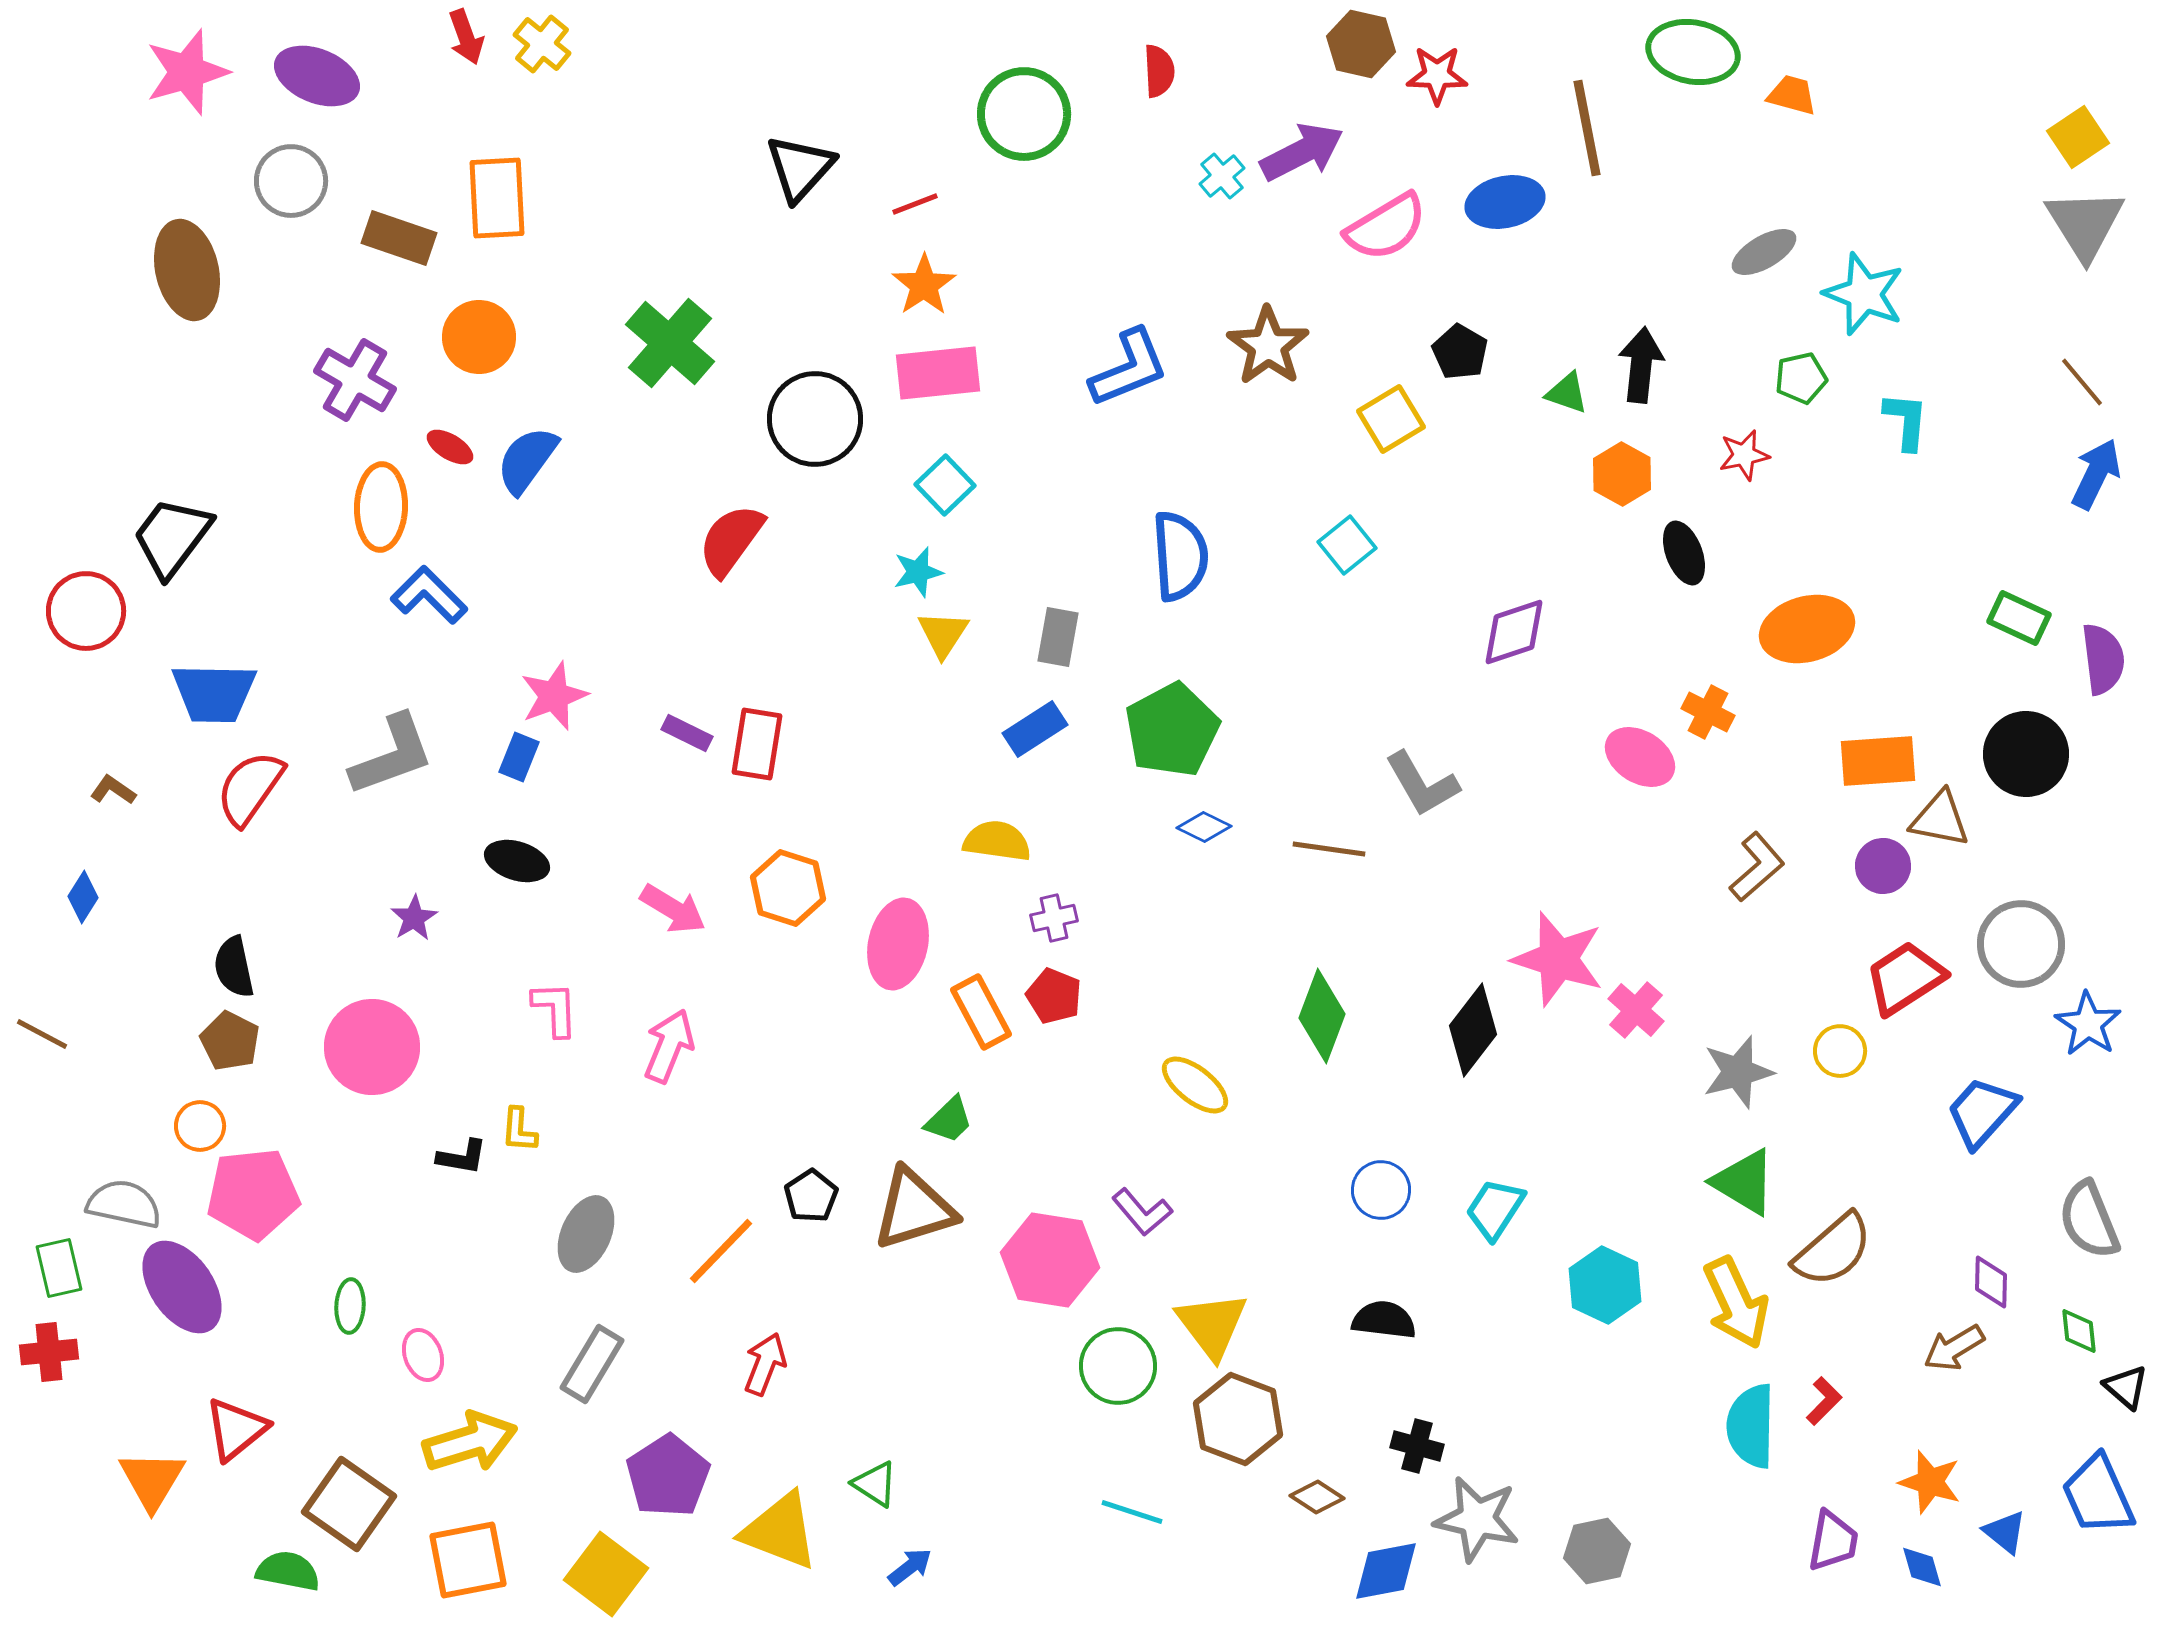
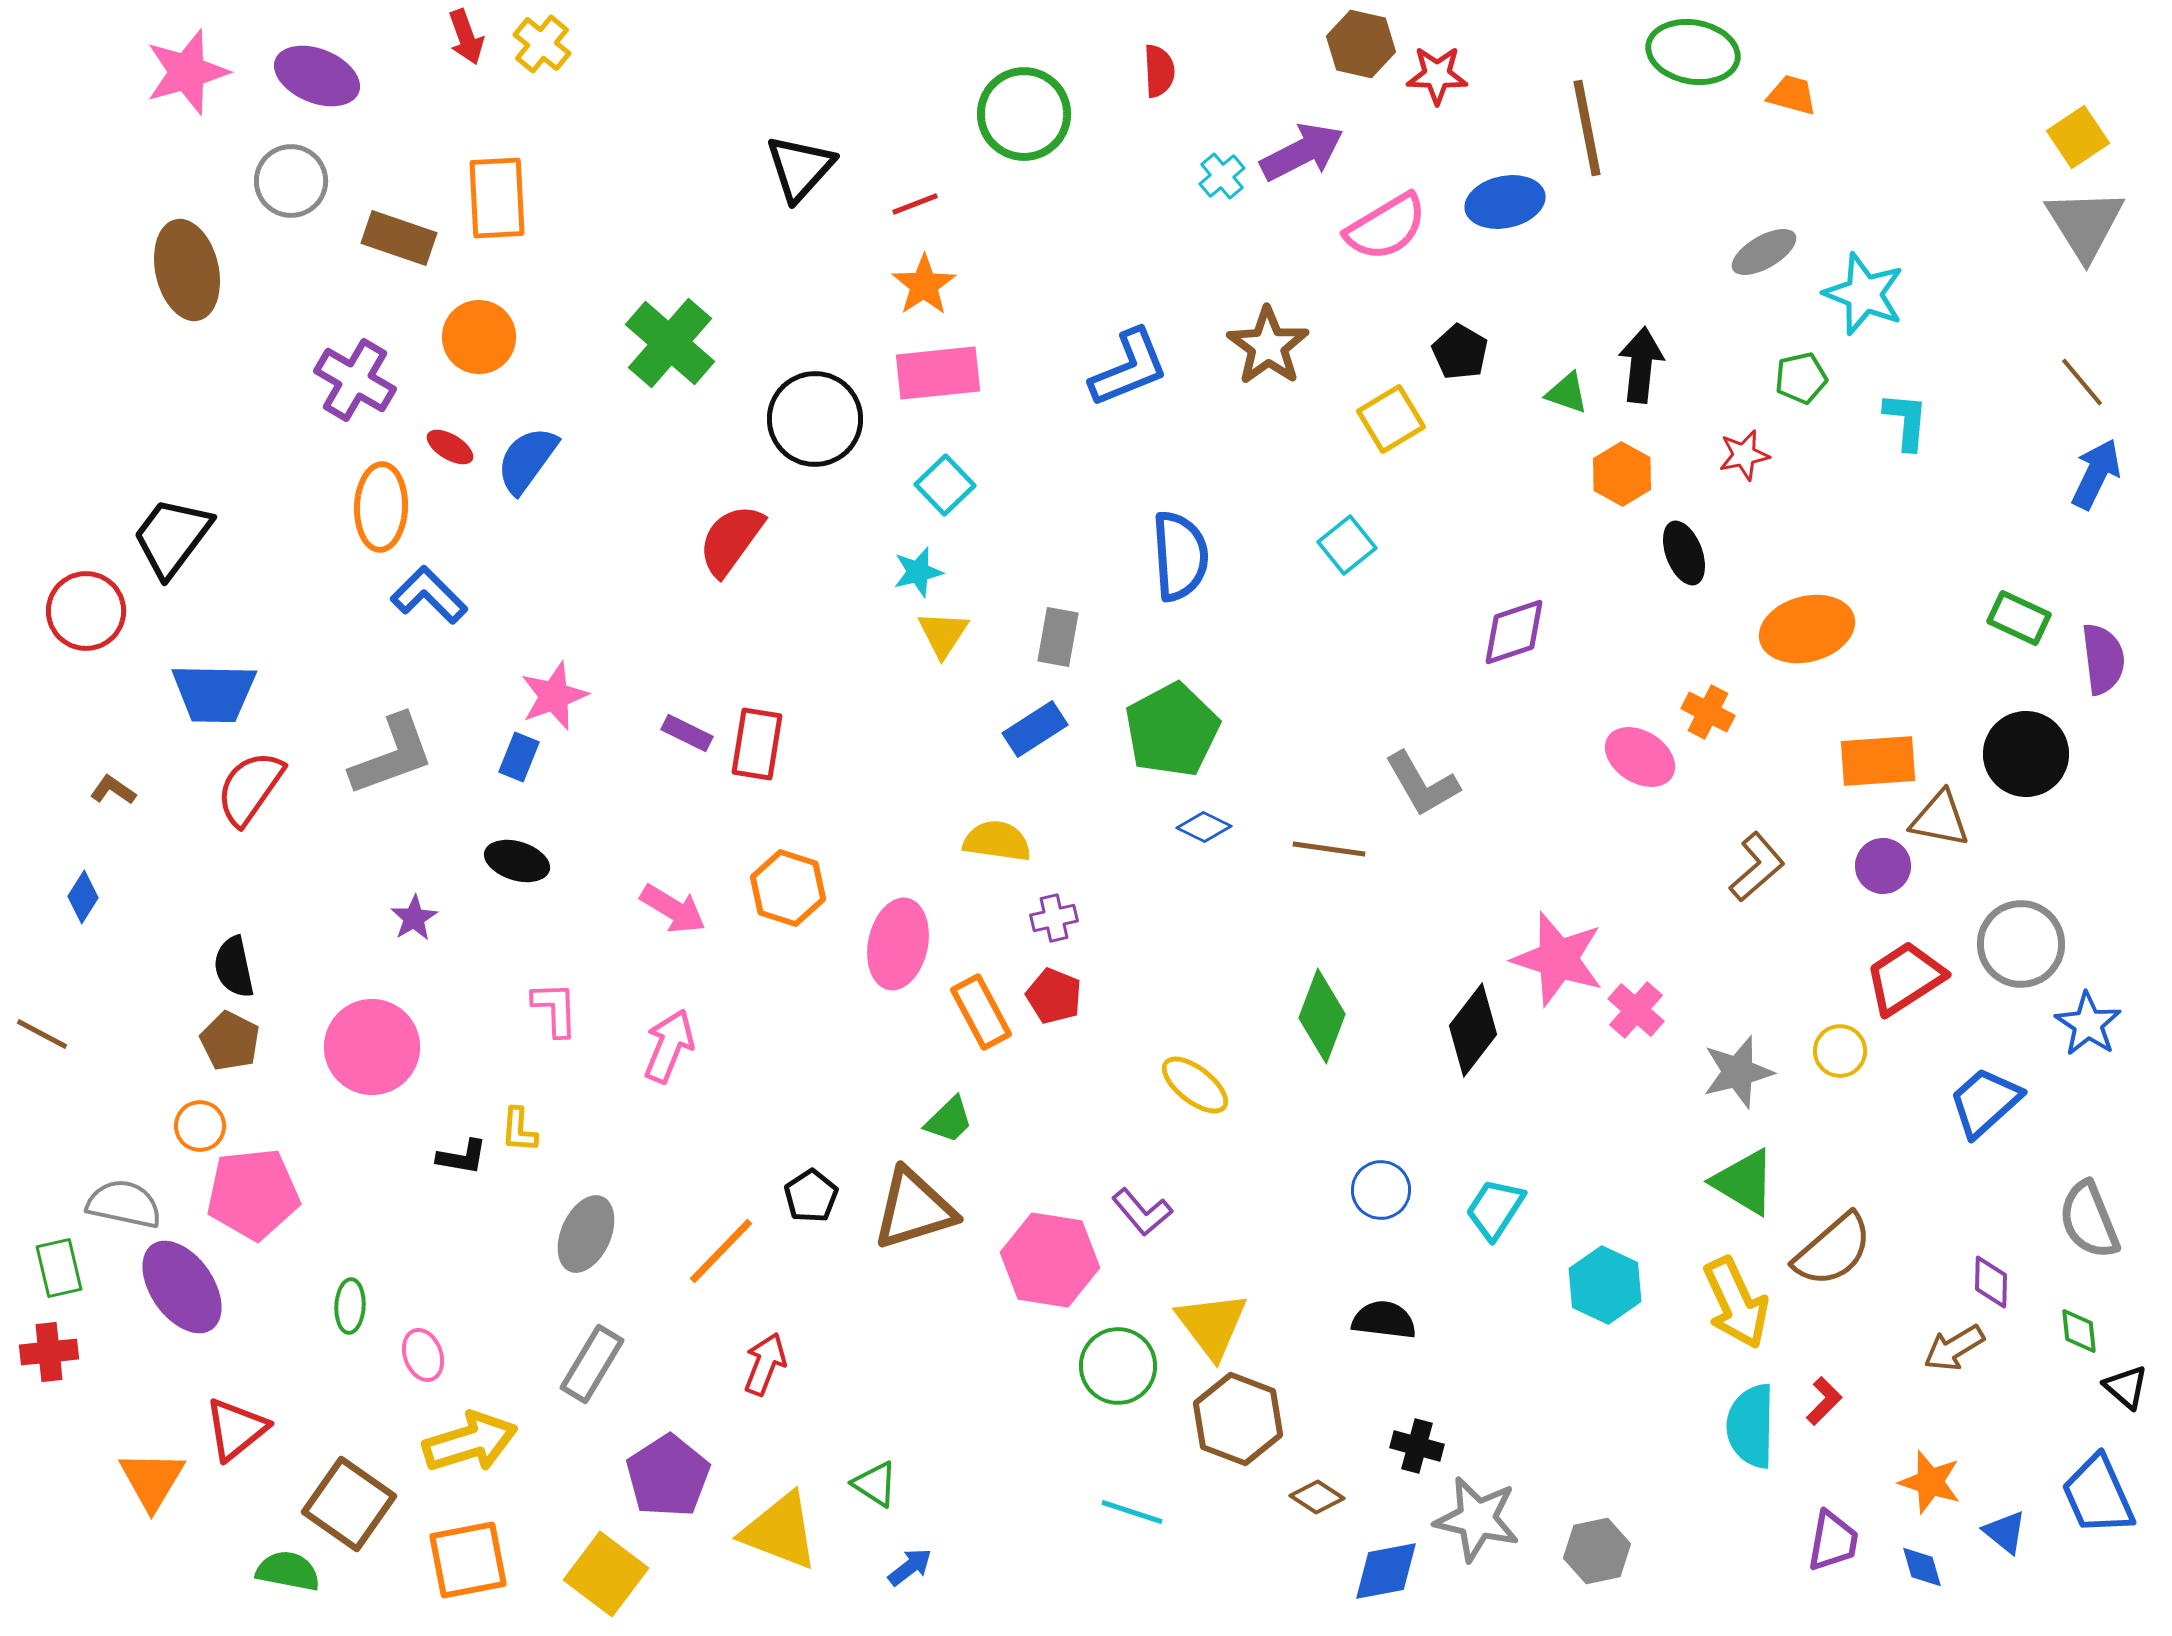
blue trapezoid at (1982, 1112): moved 3 px right, 10 px up; rotated 6 degrees clockwise
